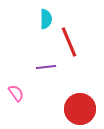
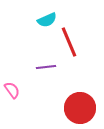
cyan semicircle: moved 1 px right, 1 px down; rotated 66 degrees clockwise
pink semicircle: moved 4 px left, 3 px up
red circle: moved 1 px up
